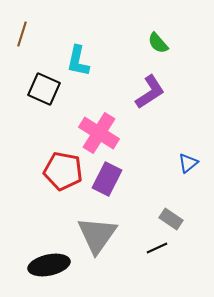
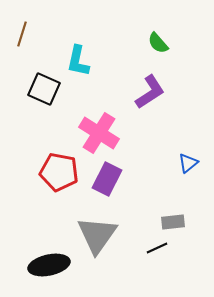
red pentagon: moved 4 px left, 1 px down
gray rectangle: moved 2 px right, 3 px down; rotated 40 degrees counterclockwise
